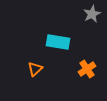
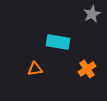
orange triangle: rotated 35 degrees clockwise
